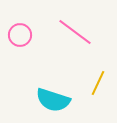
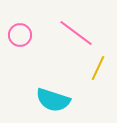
pink line: moved 1 px right, 1 px down
yellow line: moved 15 px up
